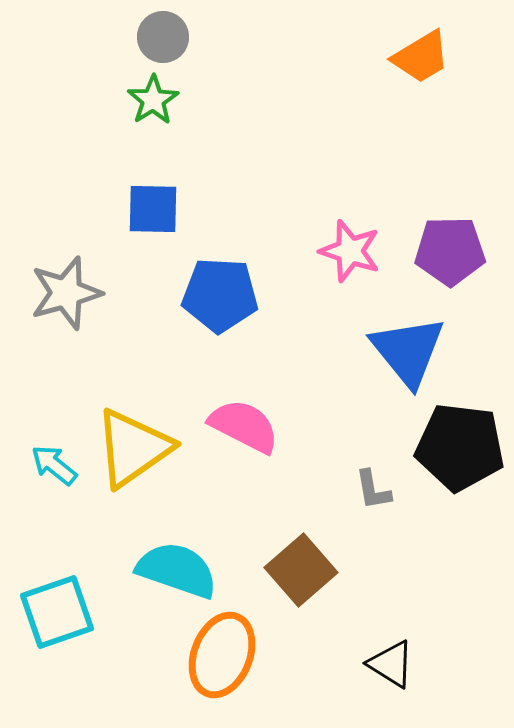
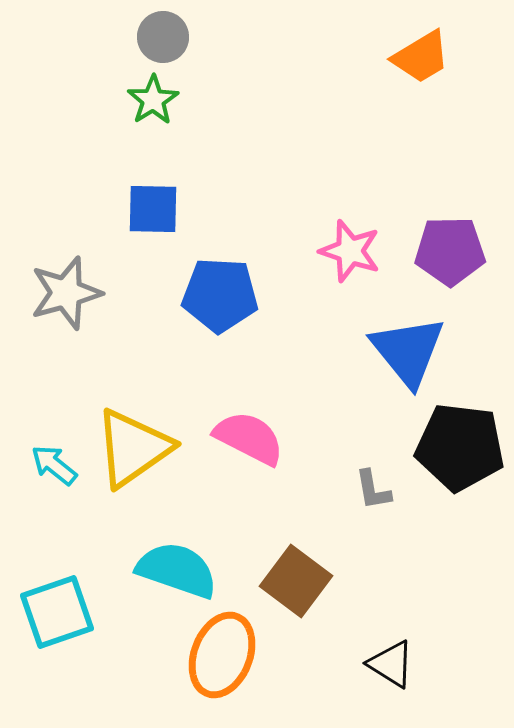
pink semicircle: moved 5 px right, 12 px down
brown square: moved 5 px left, 11 px down; rotated 12 degrees counterclockwise
